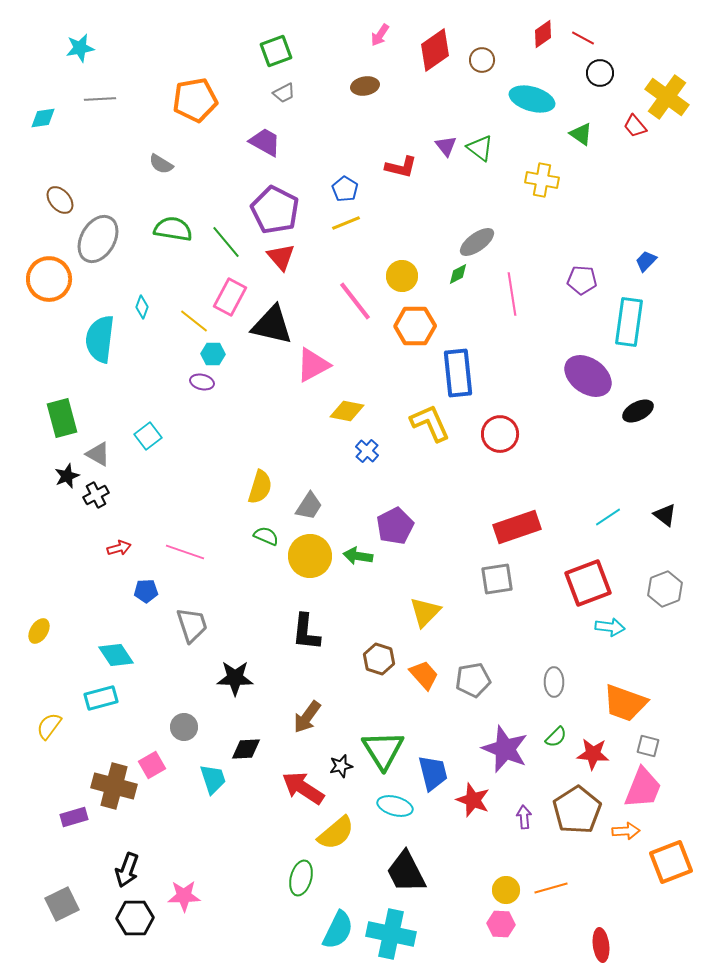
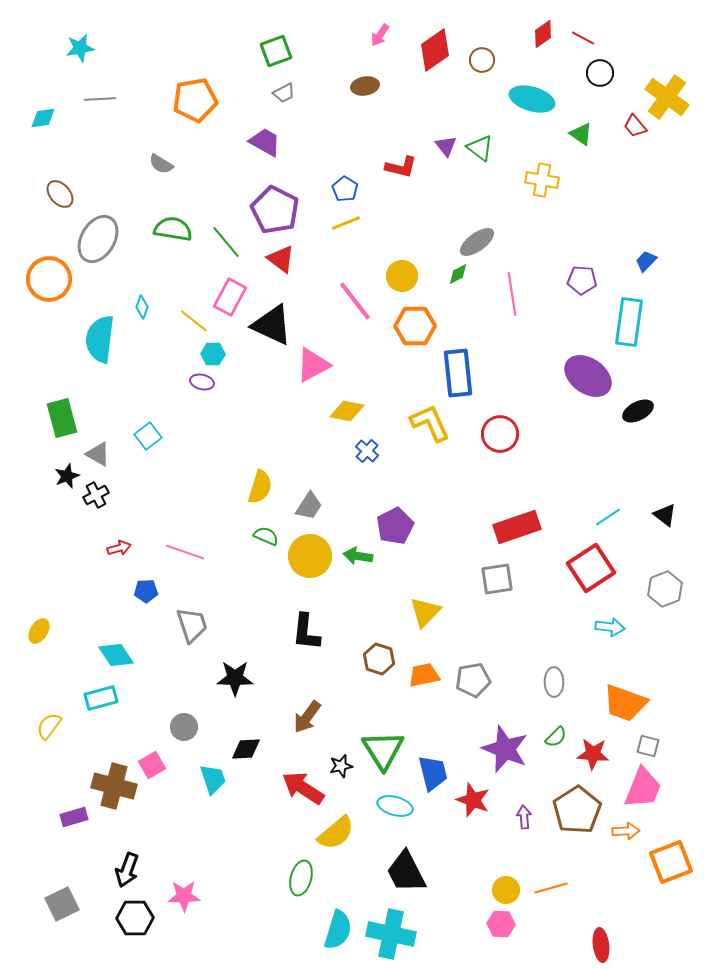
brown ellipse at (60, 200): moved 6 px up
red triangle at (281, 257): moved 2 px down; rotated 12 degrees counterclockwise
black triangle at (272, 325): rotated 12 degrees clockwise
red square at (588, 583): moved 3 px right, 15 px up; rotated 12 degrees counterclockwise
orange trapezoid at (424, 675): rotated 60 degrees counterclockwise
cyan semicircle at (338, 930): rotated 9 degrees counterclockwise
